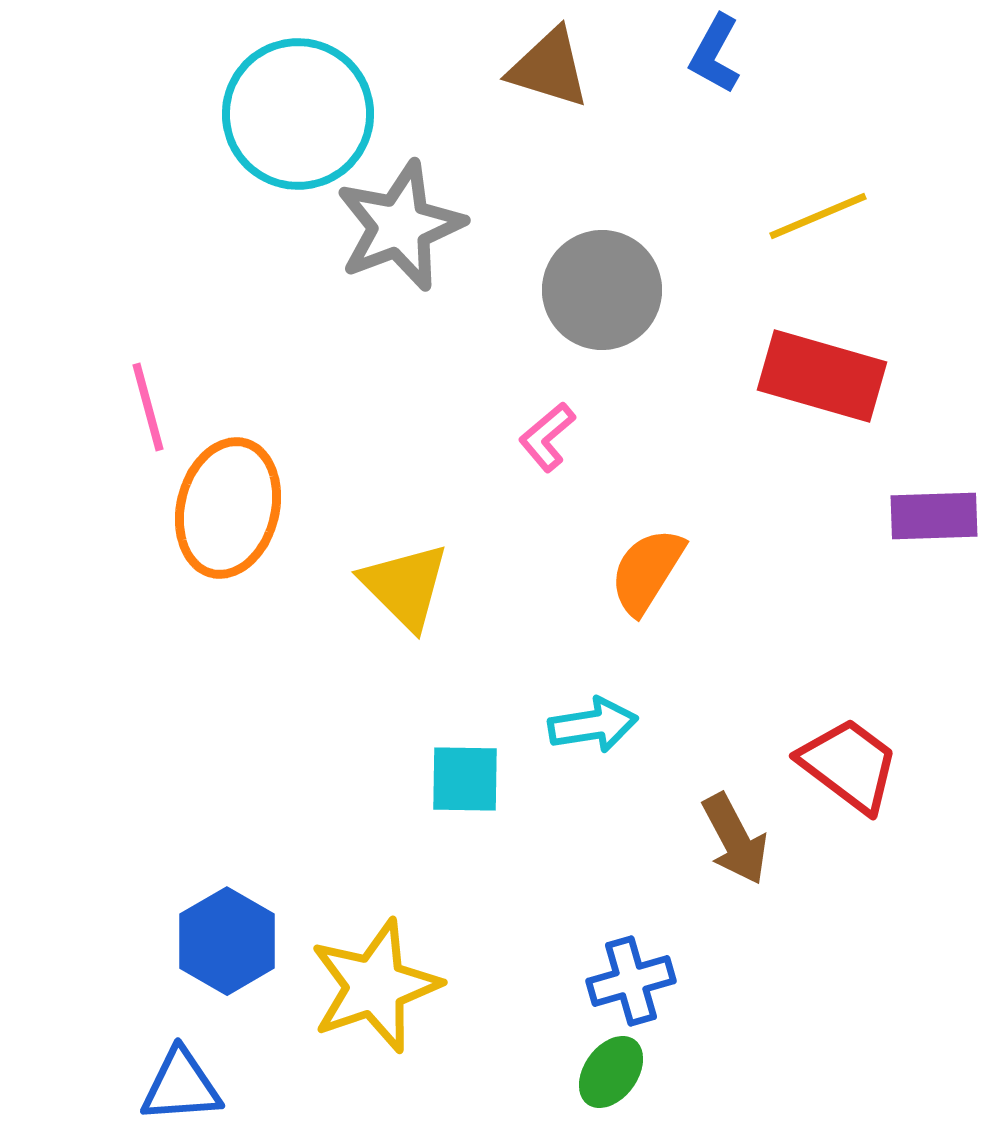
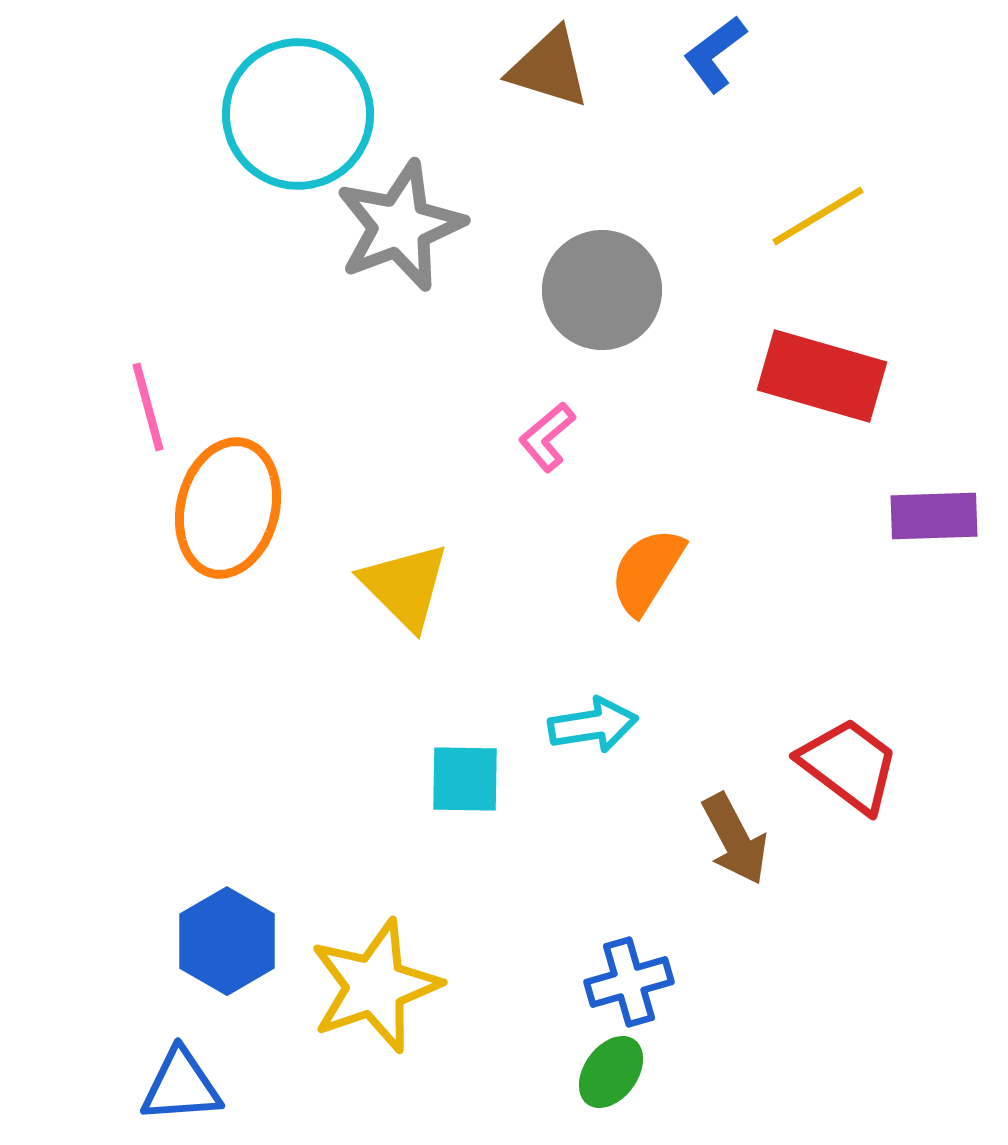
blue L-shape: rotated 24 degrees clockwise
yellow line: rotated 8 degrees counterclockwise
blue cross: moved 2 px left, 1 px down
